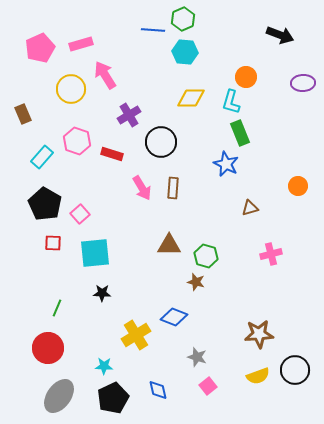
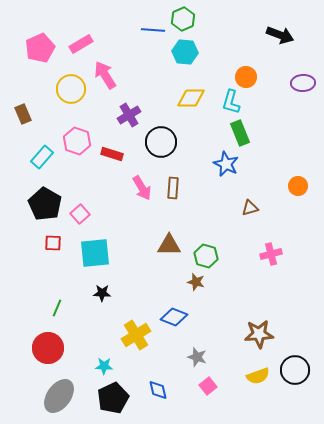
pink rectangle at (81, 44): rotated 15 degrees counterclockwise
